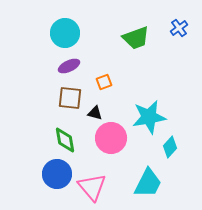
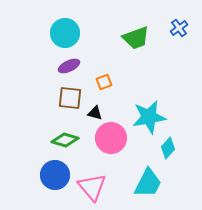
green diamond: rotated 64 degrees counterclockwise
cyan diamond: moved 2 px left, 1 px down
blue circle: moved 2 px left, 1 px down
